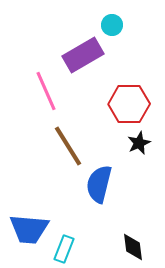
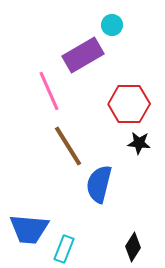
pink line: moved 3 px right
black star: rotated 30 degrees clockwise
black diamond: rotated 40 degrees clockwise
